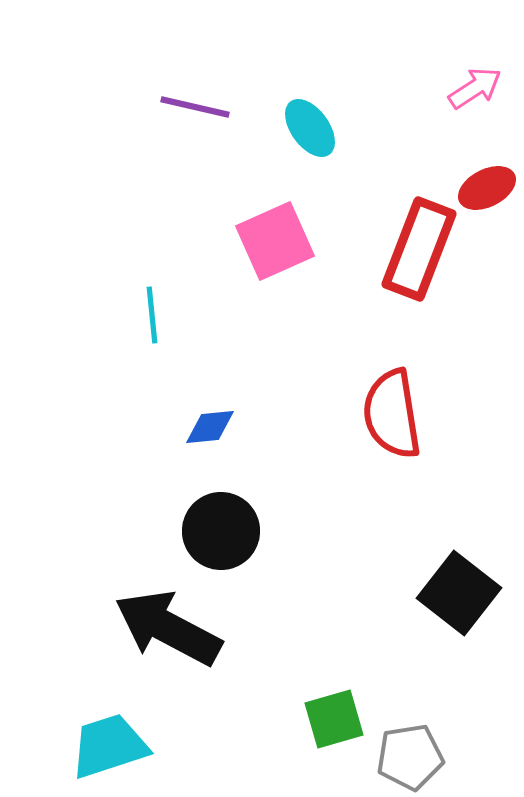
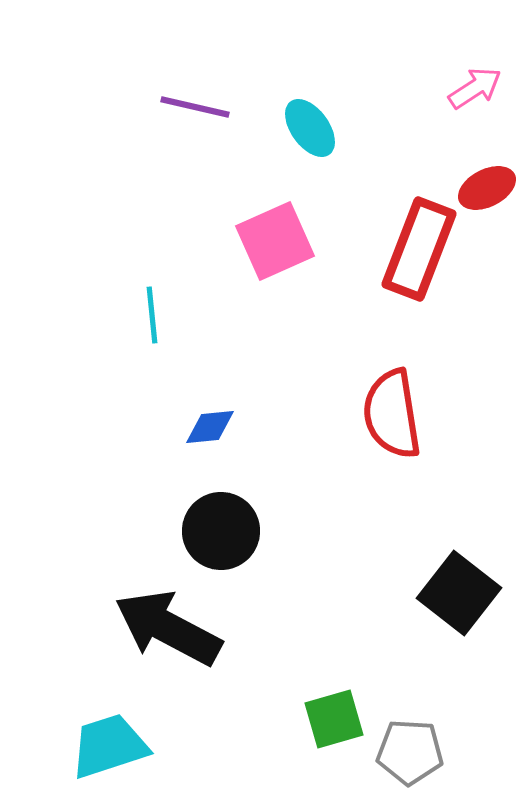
gray pentagon: moved 5 px up; rotated 12 degrees clockwise
